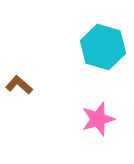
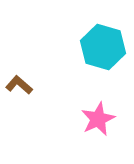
pink star: rotated 8 degrees counterclockwise
